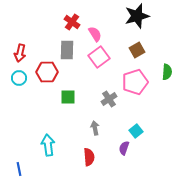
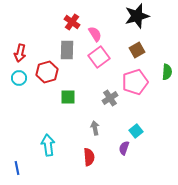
red hexagon: rotated 15 degrees counterclockwise
gray cross: moved 1 px right, 1 px up
blue line: moved 2 px left, 1 px up
